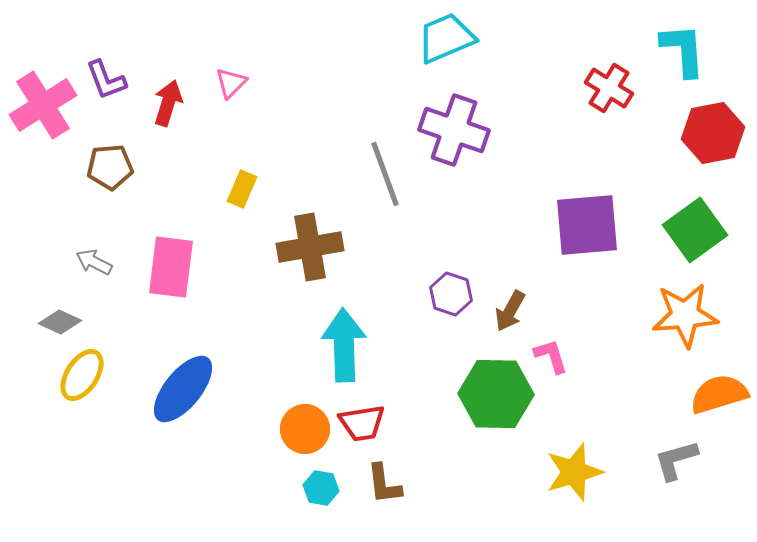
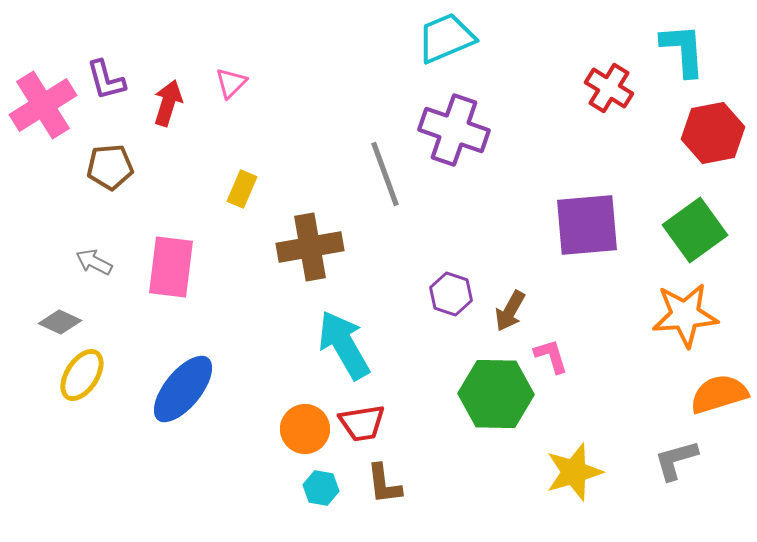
purple L-shape: rotated 6 degrees clockwise
cyan arrow: rotated 28 degrees counterclockwise
